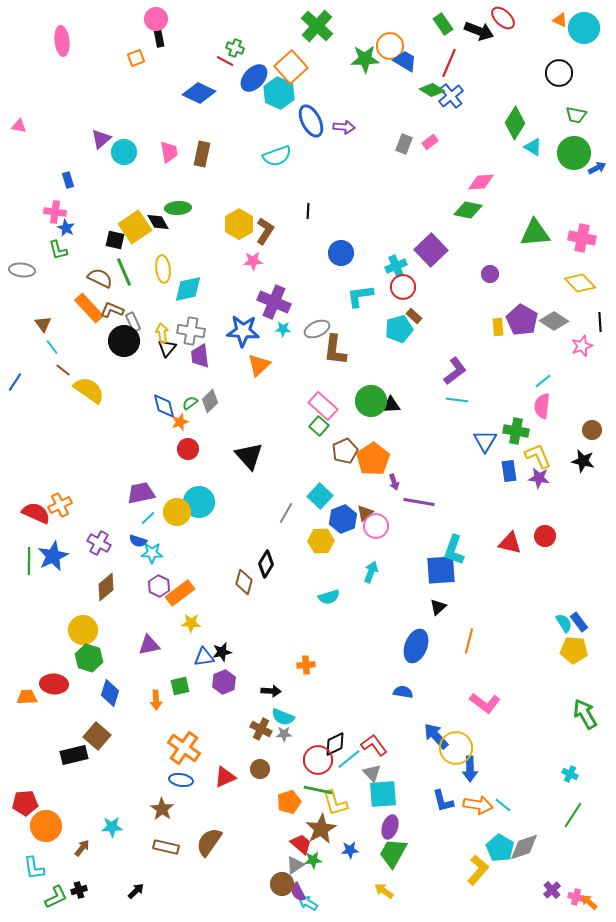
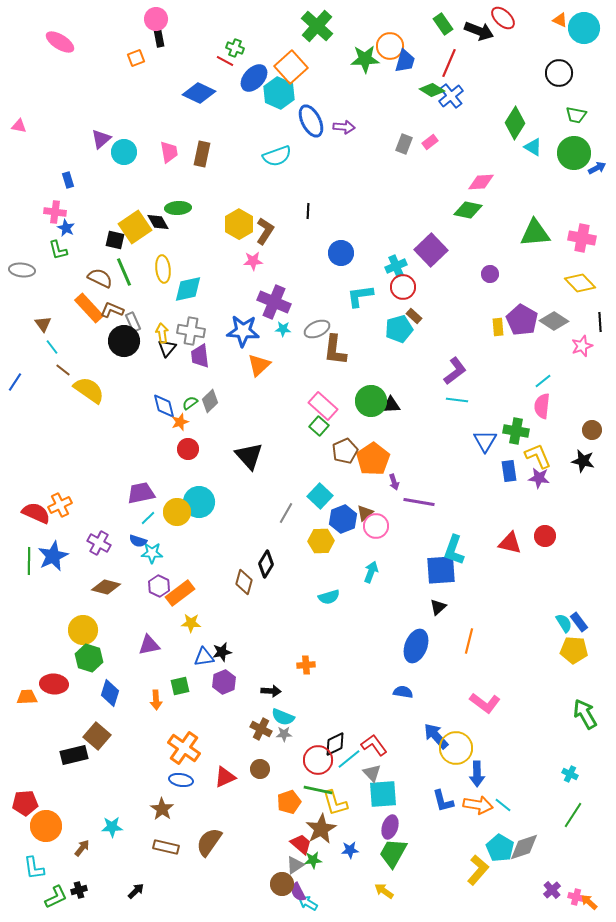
pink ellipse at (62, 41): moved 2 px left, 1 px down; rotated 52 degrees counterclockwise
blue trapezoid at (405, 61): rotated 75 degrees clockwise
brown diamond at (106, 587): rotated 56 degrees clockwise
blue arrow at (470, 769): moved 7 px right, 5 px down
